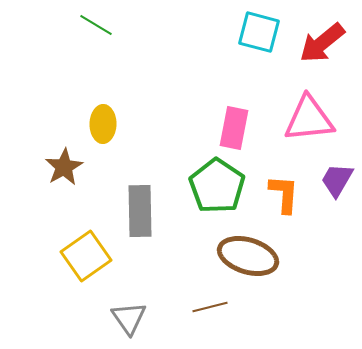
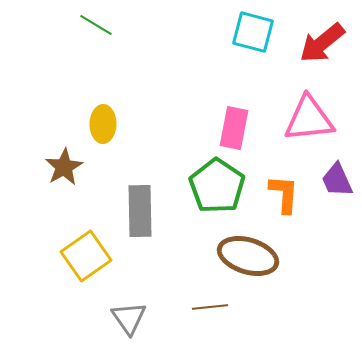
cyan square: moved 6 px left
purple trapezoid: rotated 54 degrees counterclockwise
brown line: rotated 8 degrees clockwise
